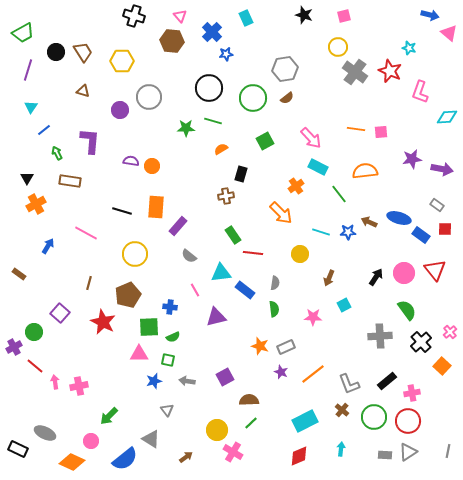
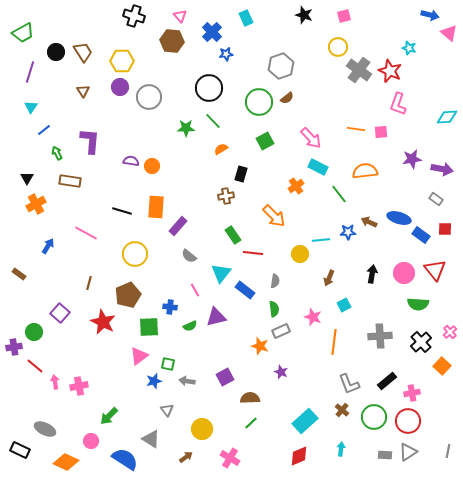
gray hexagon at (285, 69): moved 4 px left, 3 px up; rotated 10 degrees counterclockwise
purple line at (28, 70): moved 2 px right, 2 px down
gray cross at (355, 72): moved 4 px right, 2 px up
brown triangle at (83, 91): rotated 40 degrees clockwise
pink L-shape at (420, 92): moved 22 px left, 12 px down
green circle at (253, 98): moved 6 px right, 4 px down
purple circle at (120, 110): moved 23 px up
green line at (213, 121): rotated 30 degrees clockwise
gray rectangle at (437, 205): moved 1 px left, 6 px up
orange arrow at (281, 213): moved 7 px left, 3 px down
cyan line at (321, 232): moved 8 px down; rotated 24 degrees counterclockwise
cyan triangle at (221, 273): rotated 45 degrees counterclockwise
black arrow at (376, 277): moved 4 px left, 3 px up; rotated 24 degrees counterclockwise
gray semicircle at (275, 283): moved 2 px up
green semicircle at (407, 310): moved 11 px right, 6 px up; rotated 130 degrees clockwise
pink star at (313, 317): rotated 18 degrees clockwise
green semicircle at (173, 337): moved 17 px right, 11 px up
purple cross at (14, 347): rotated 21 degrees clockwise
gray rectangle at (286, 347): moved 5 px left, 16 px up
pink triangle at (139, 354): moved 2 px down; rotated 36 degrees counterclockwise
green square at (168, 360): moved 4 px down
orange line at (313, 374): moved 21 px right, 32 px up; rotated 45 degrees counterclockwise
brown semicircle at (249, 400): moved 1 px right, 2 px up
cyan rectangle at (305, 421): rotated 15 degrees counterclockwise
yellow circle at (217, 430): moved 15 px left, 1 px up
gray ellipse at (45, 433): moved 4 px up
black rectangle at (18, 449): moved 2 px right, 1 px down
pink cross at (233, 452): moved 3 px left, 6 px down
blue semicircle at (125, 459): rotated 108 degrees counterclockwise
orange diamond at (72, 462): moved 6 px left
